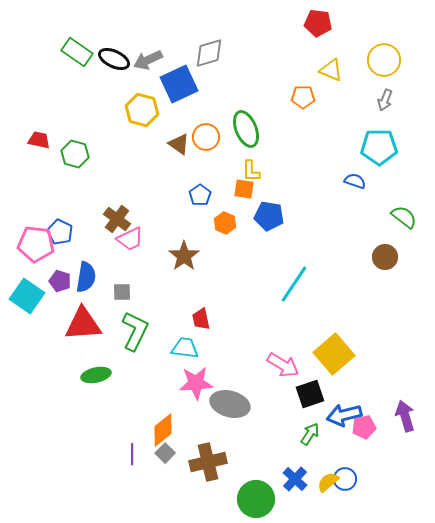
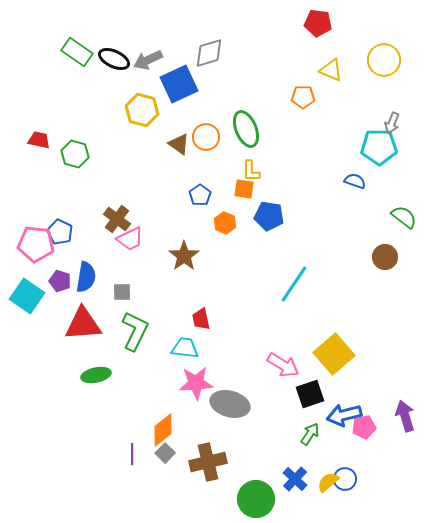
gray arrow at (385, 100): moved 7 px right, 23 px down
